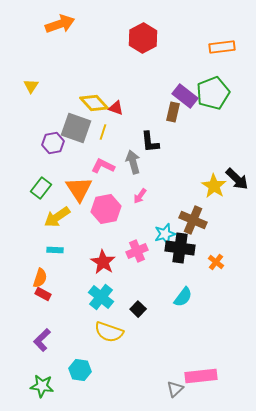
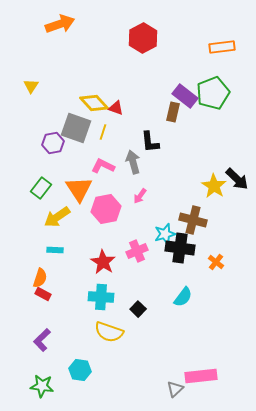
brown cross: rotated 8 degrees counterclockwise
cyan cross: rotated 35 degrees counterclockwise
